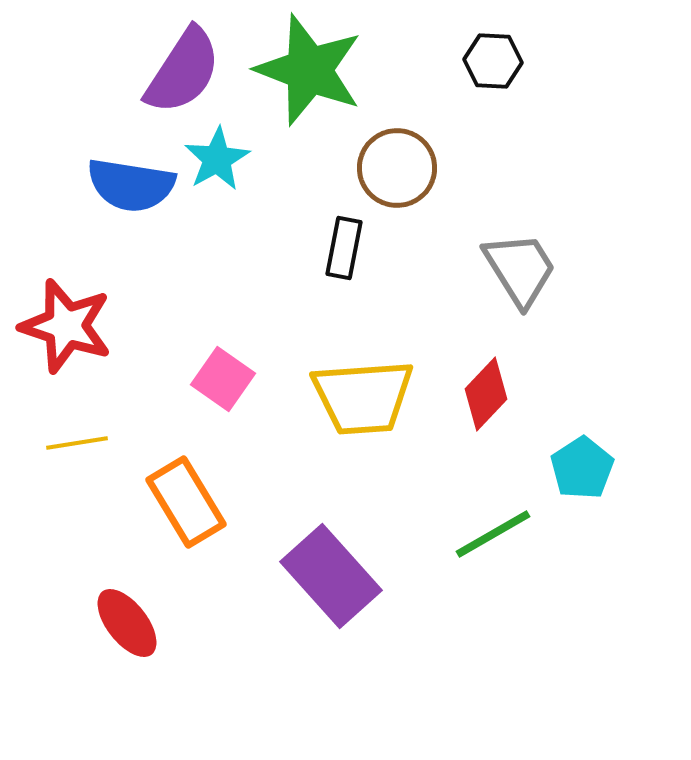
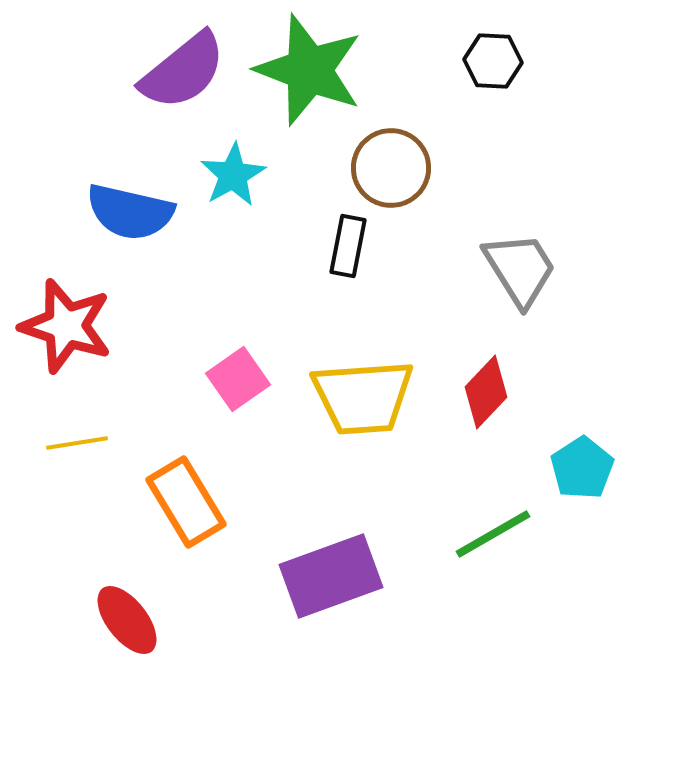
purple semicircle: rotated 18 degrees clockwise
cyan star: moved 16 px right, 16 px down
brown circle: moved 6 px left
blue semicircle: moved 1 px left, 27 px down; rotated 4 degrees clockwise
black rectangle: moved 4 px right, 2 px up
pink square: moved 15 px right; rotated 20 degrees clockwise
red diamond: moved 2 px up
purple rectangle: rotated 68 degrees counterclockwise
red ellipse: moved 3 px up
